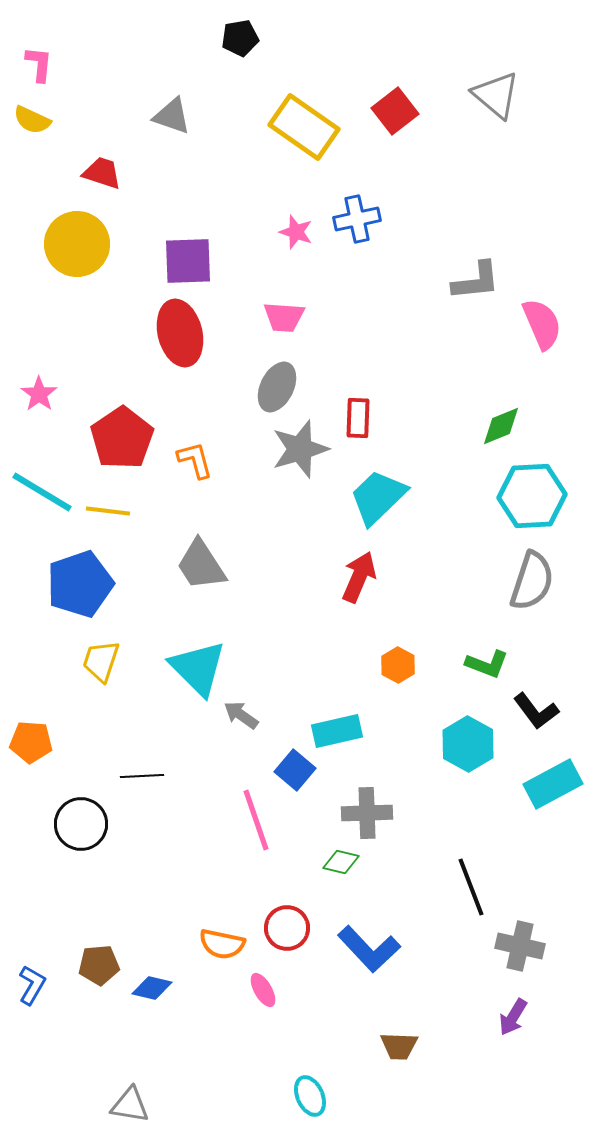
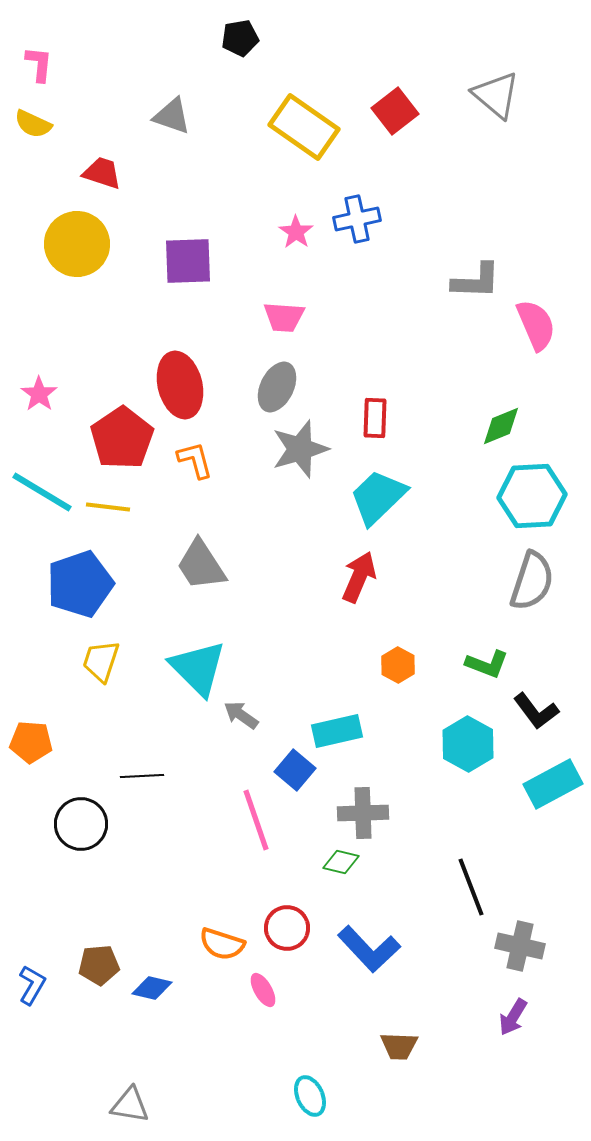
yellow semicircle at (32, 120): moved 1 px right, 4 px down
pink star at (296, 232): rotated 16 degrees clockwise
gray L-shape at (476, 281): rotated 8 degrees clockwise
pink semicircle at (542, 324): moved 6 px left, 1 px down
red ellipse at (180, 333): moved 52 px down
red rectangle at (358, 418): moved 17 px right
yellow line at (108, 511): moved 4 px up
gray cross at (367, 813): moved 4 px left
orange semicircle at (222, 944): rotated 6 degrees clockwise
